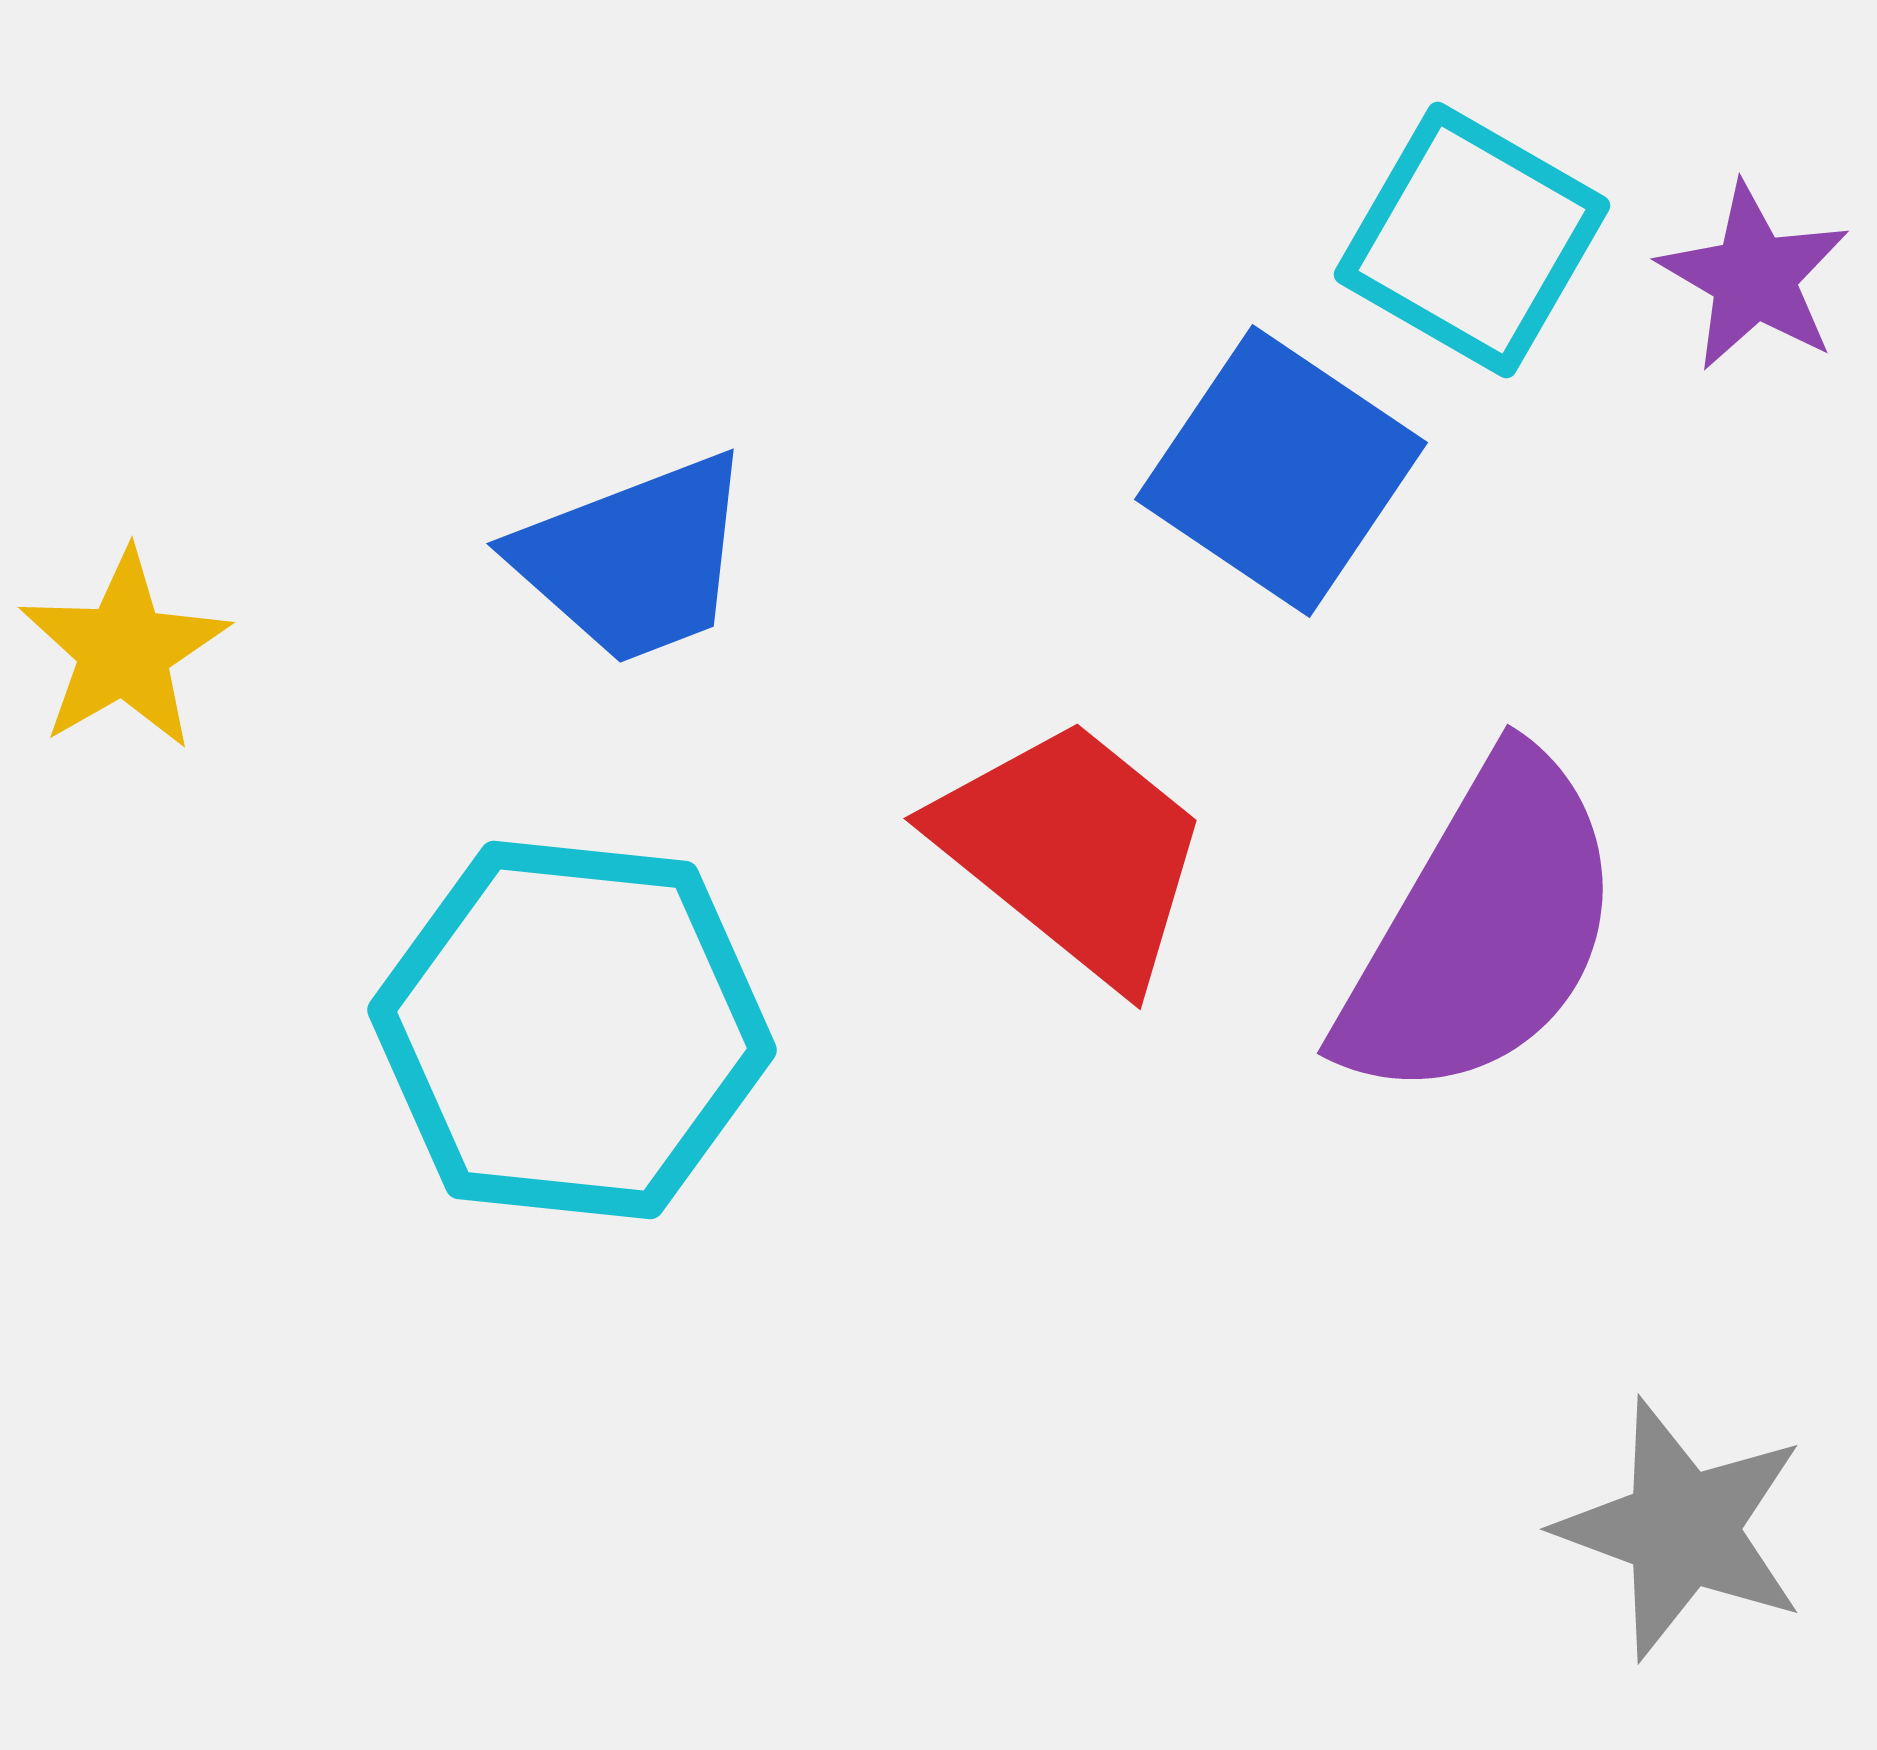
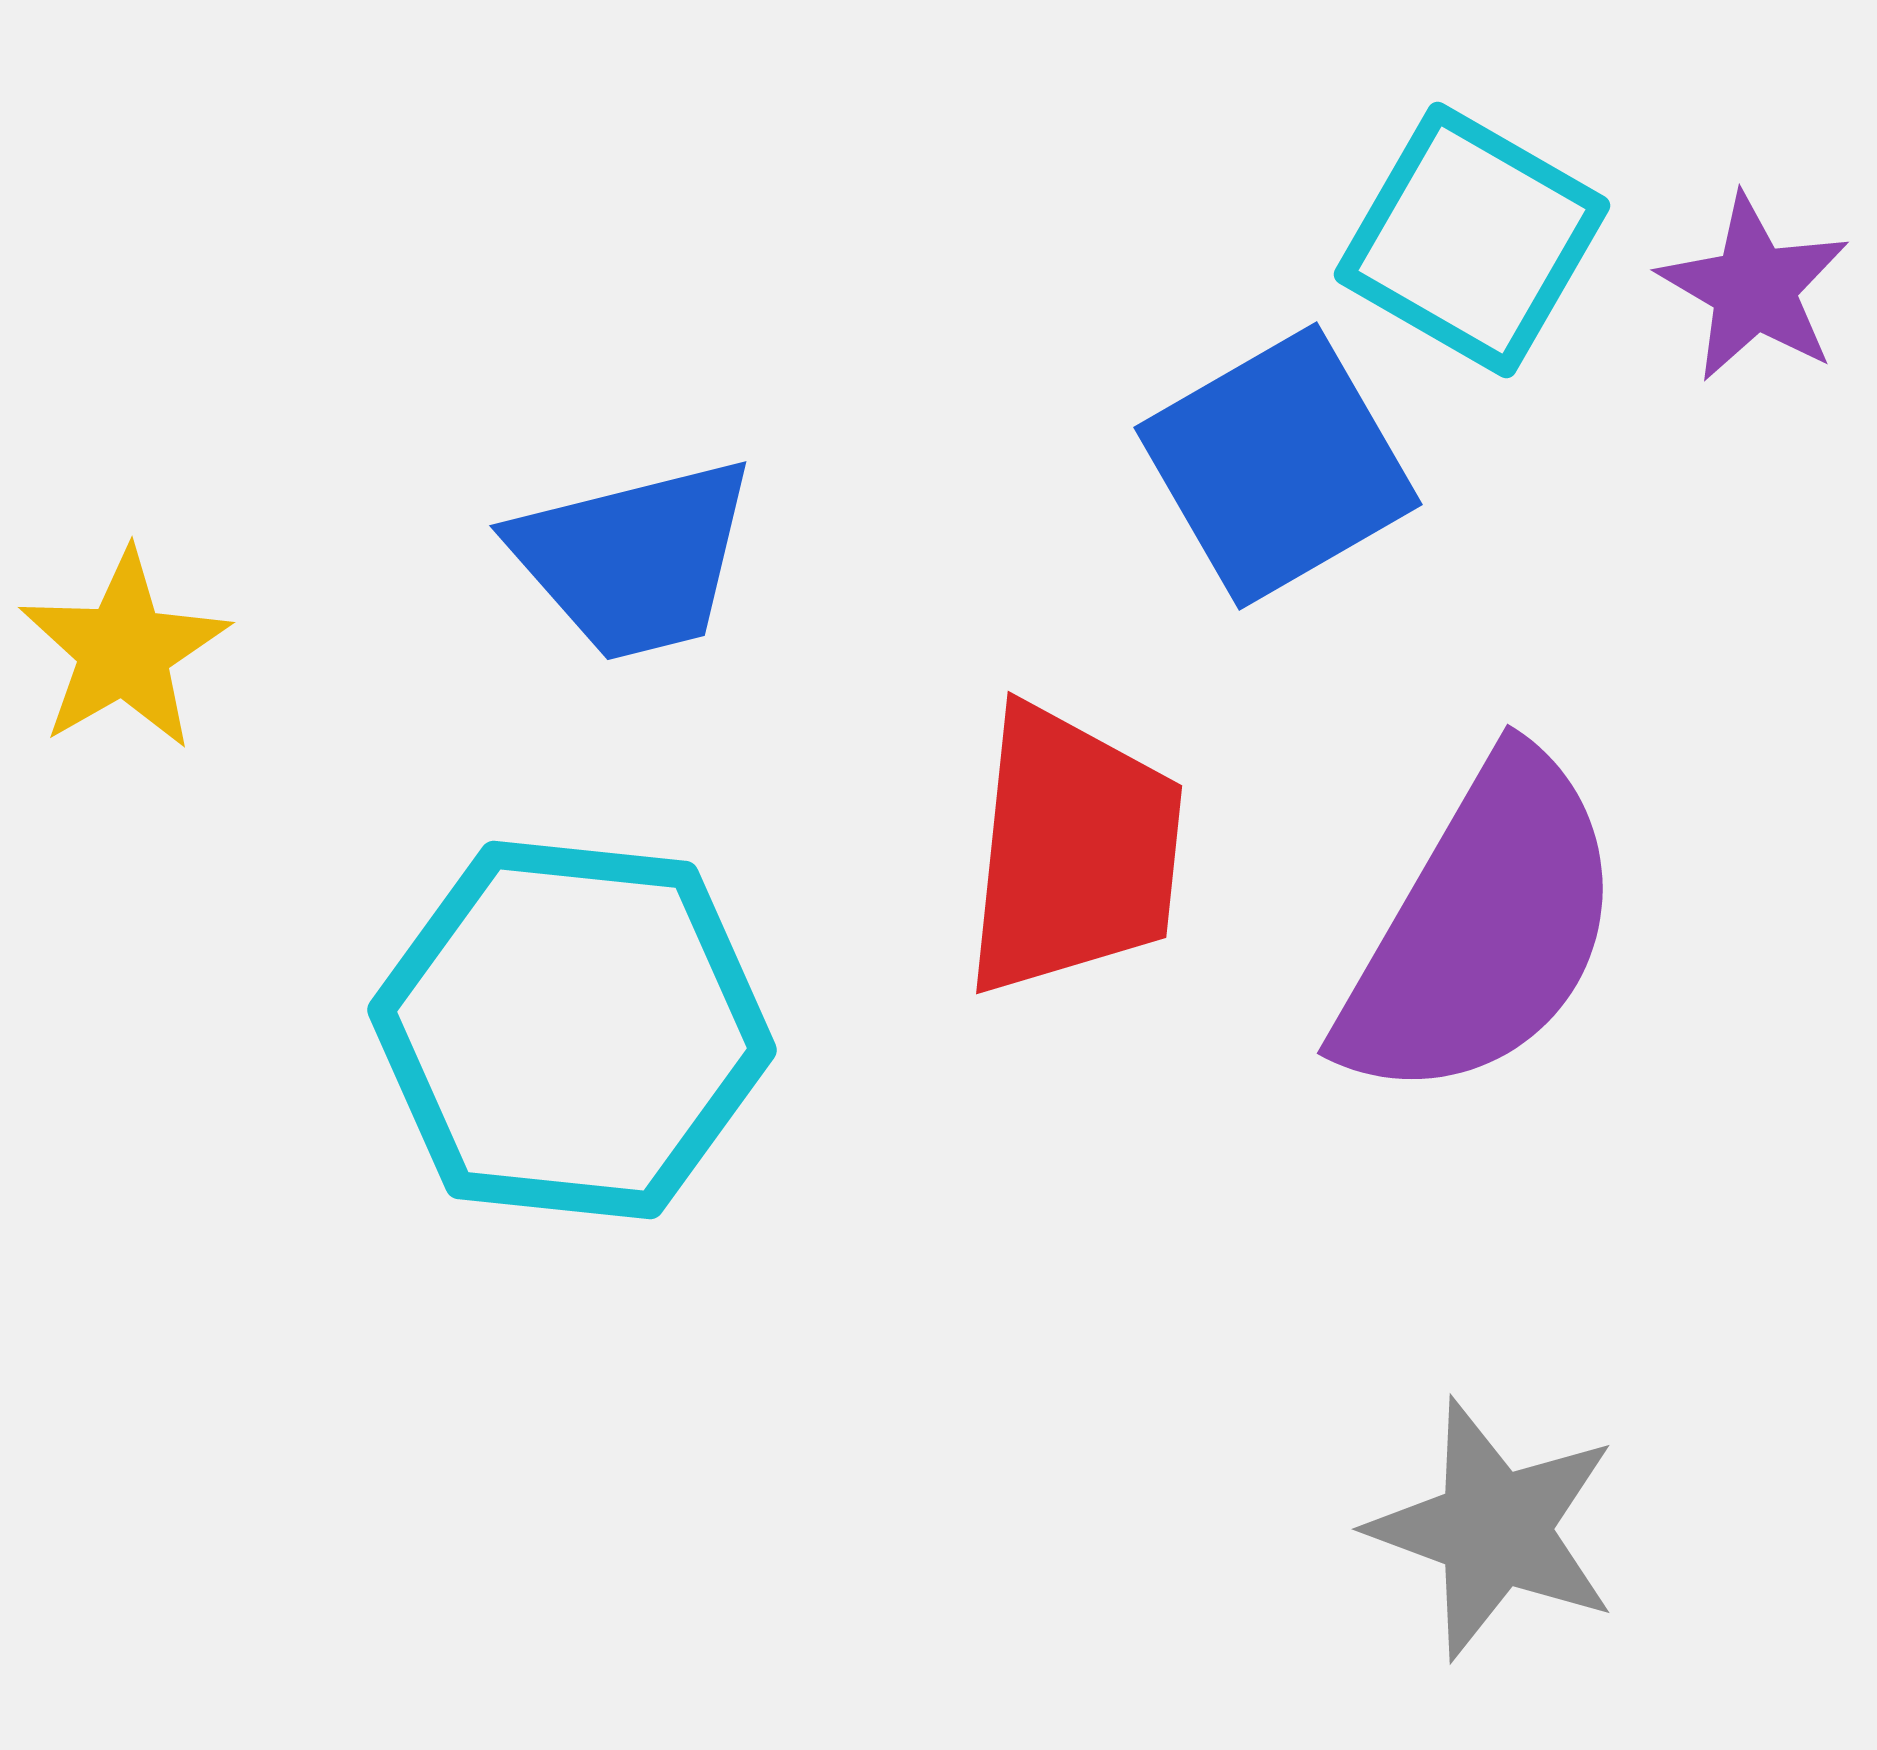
purple star: moved 11 px down
blue square: moved 3 px left, 5 px up; rotated 26 degrees clockwise
blue trapezoid: rotated 7 degrees clockwise
red trapezoid: rotated 57 degrees clockwise
gray star: moved 188 px left
